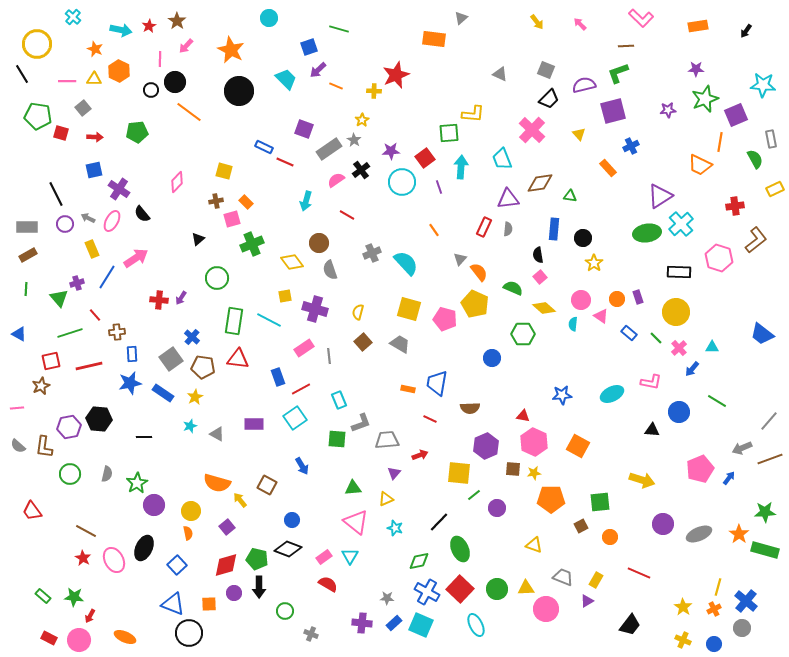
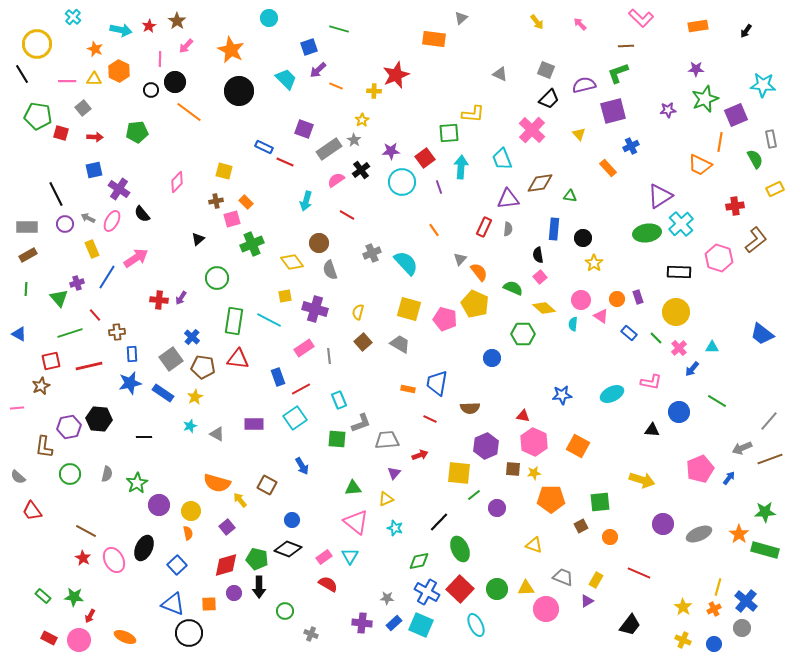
gray semicircle at (18, 446): moved 31 px down
purple circle at (154, 505): moved 5 px right
